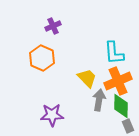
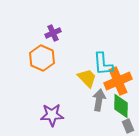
purple cross: moved 7 px down
cyan L-shape: moved 11 px left, 11 px down
